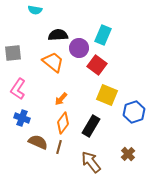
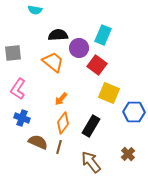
yellow square: moved 2 px right, 2 px up
blue hexagon: rotated 20 degrees clockwise
